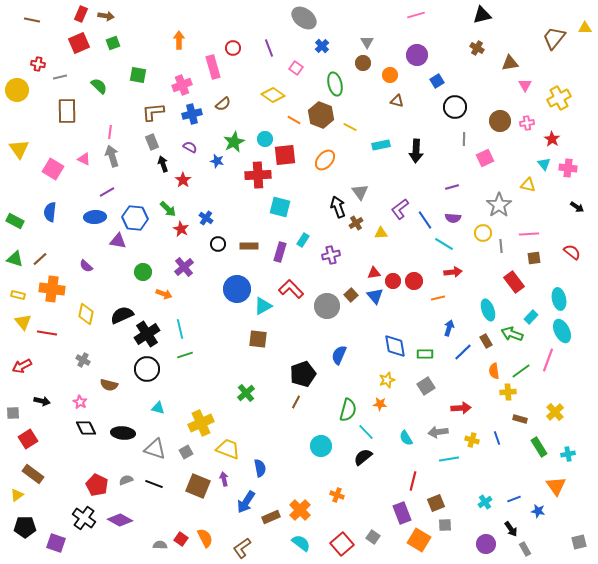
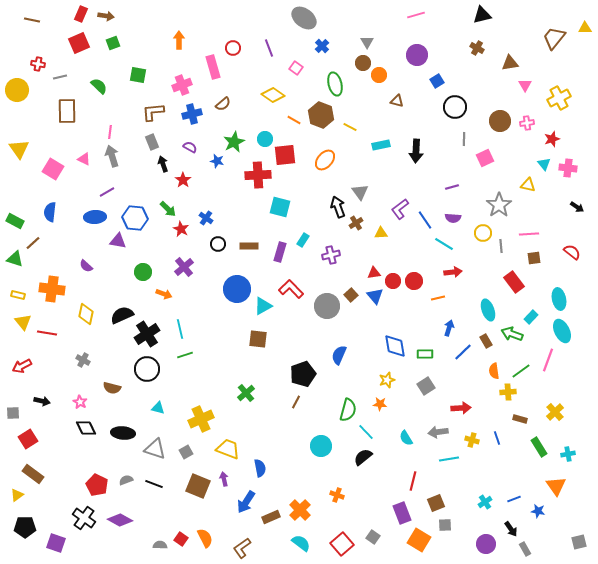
orange circle at (390, 75): moved 11 px left
red star at (552, 139): rotated 21 degrees clockwise
brown line at (40, 259): moved 7 px left, 16 px up
brown semicircle at (109, 385): moved 3 px right, 3 px down
yellow cross at (201, 423): moved 4 px up
